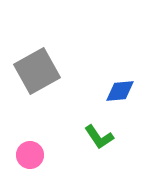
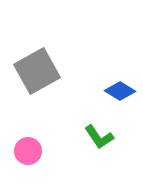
blue diamond: rotated 36 degrees clockwise
pink circle: moved 2 px left, 4 px up
